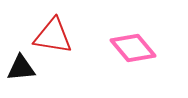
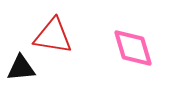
pink diamond: rotated 24 degrees clockwise
